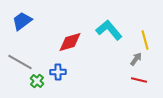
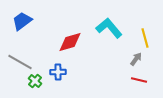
cyan L-shape: moved 2 px up
yellow line: moved 2 px up
green cross: moved 2 px left
